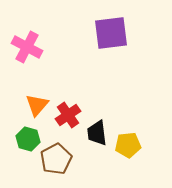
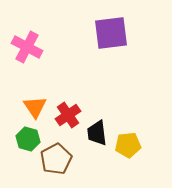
orange triangle: moved 2 px left, 2 px down; rotated 15 degrees counterclockwise
